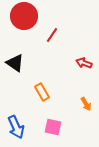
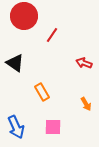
pink square: rotated 12 degrees counterclockwise
